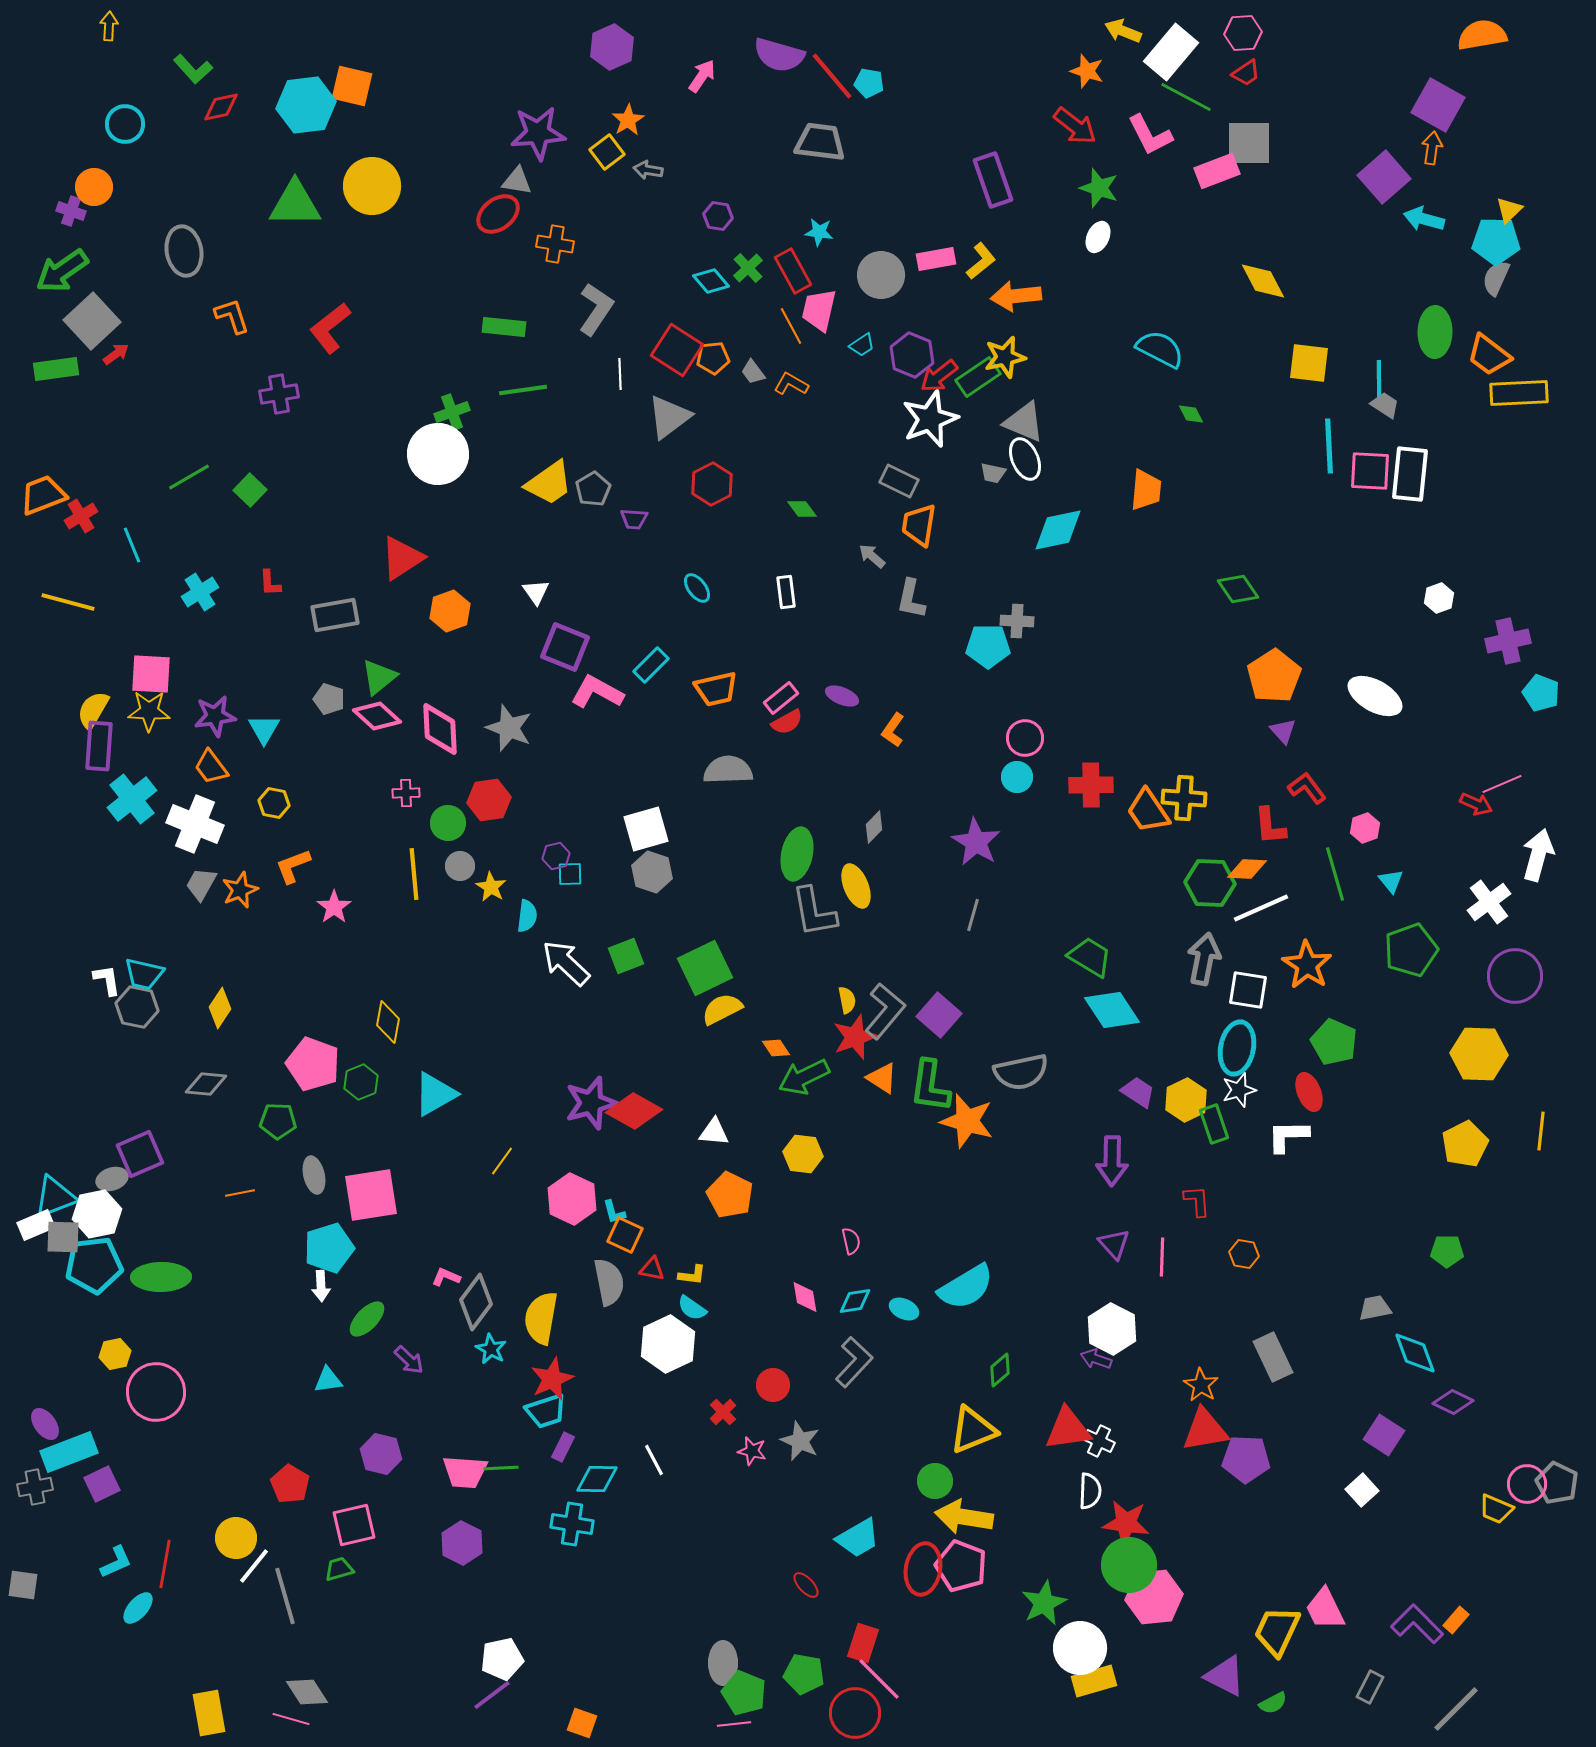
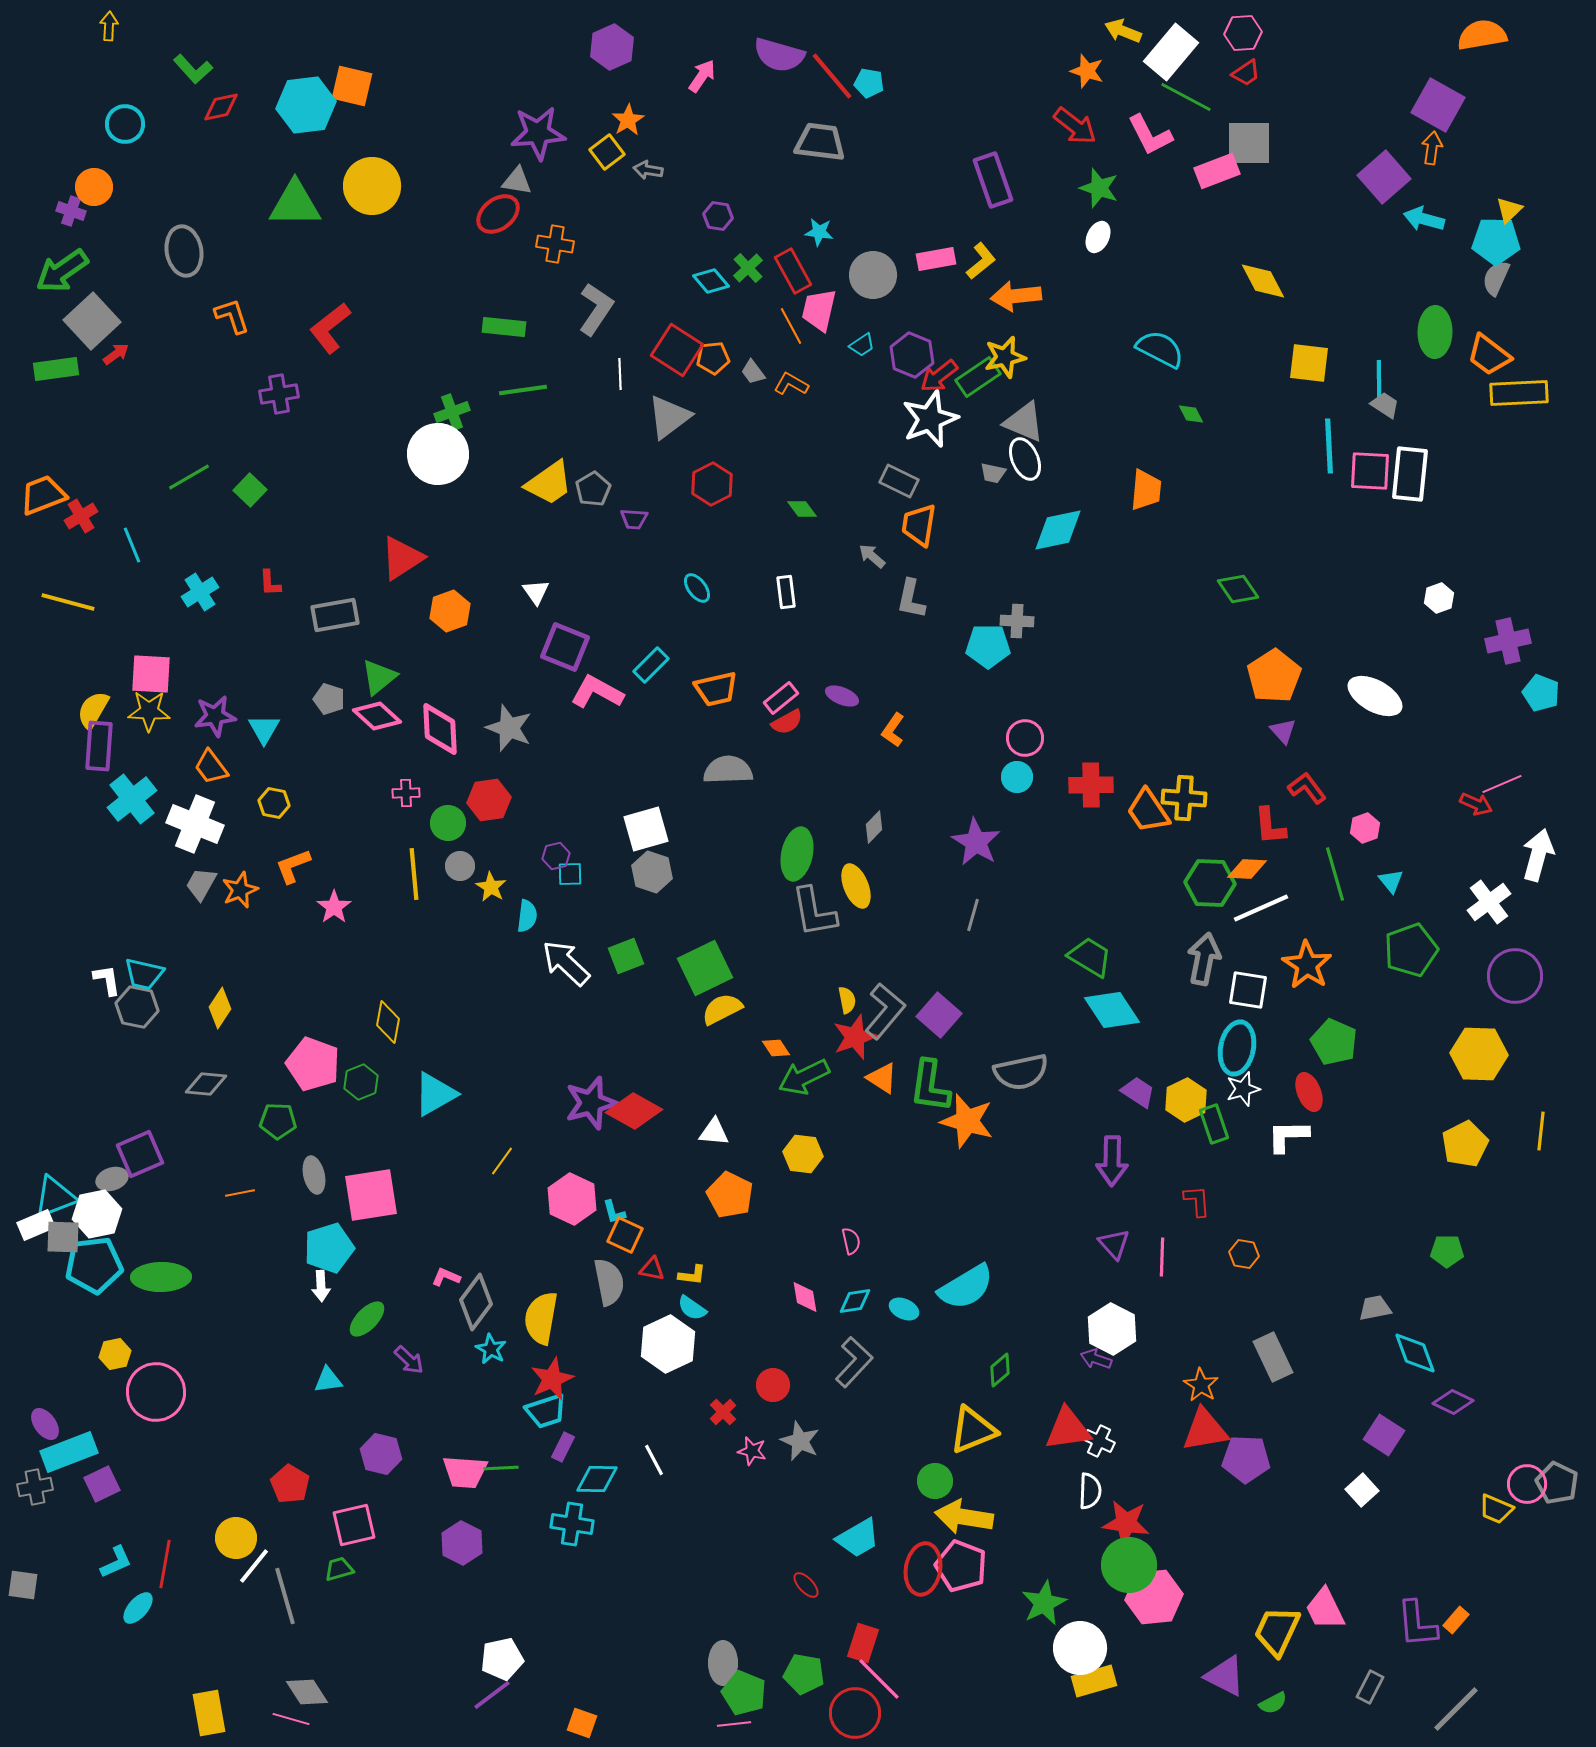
gray circle at (881, 275): moved 8 px left
white star at (1239, 1090): moved 4 px right, 1 px up
purple L-shape at (1417, 1624): rotated 140 degrees counterclockwise
